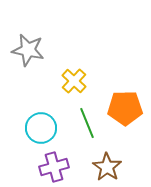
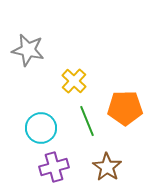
green line: moved 2 px up
